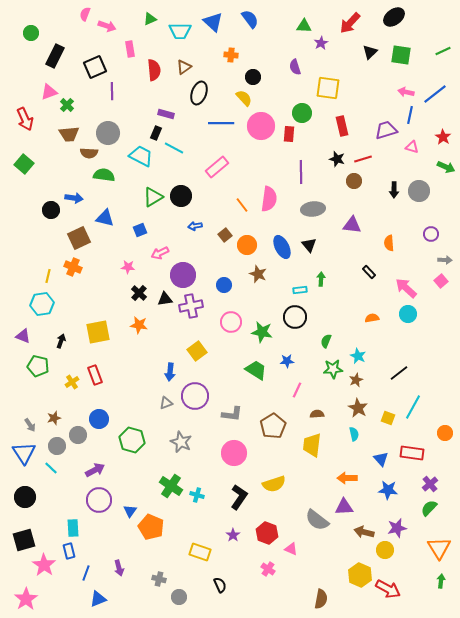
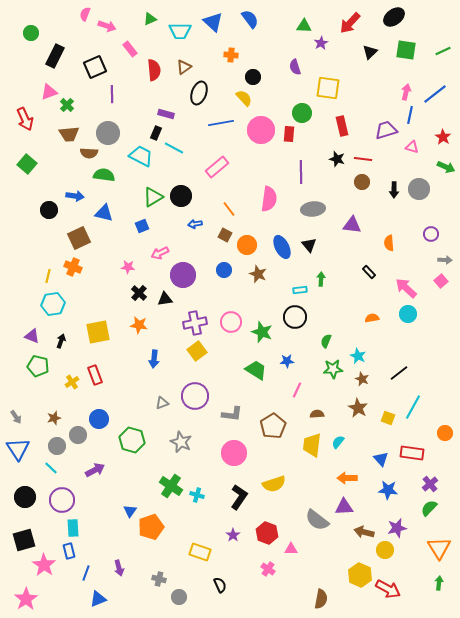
pink rectangle at (130, 49): rotated 28 degrees counterclockwise
green square at (401, 55): moved 5 px right, 5 px up
purple line at (112, 91): moved 3 px down
pink arrow at (406, 92): rotated 91 degrees clockwise
blue line at (221, 123): rotated 10 degrees counterclockwise
pink circle at (261, 126): moved 4 px down
red line at (363, 159): rotated 24 degrees clockwise
green square at (24, 164): moved 3 px right
brown circle at (354, 181): moved 8 px right, 1 px down
gray circle at (419, 191): moved 2 px up
blue arrow at (74, 198): moved 1 px right, 2 px up
orange line at (242, 205): moved 13 px left, 4 px down
black circle at (51, 210): moved 2 px left
blue triangle at (105, 218): moved 1 px left, 5 px up
blue arrow at (195, 226): moved 2 px up
blue square at (140, 230): moved 2 px right, 4 px up
brown square at (225, 235): rotated 24 degrees counterclockwise
blue circle at (224, 285): moved 15 px up
cyan hexagon at (42, 304): moved 11 px right
purple cross at (191, 306): moved 4 px right, 17 px down
green star at (262, 332): rotated 10 degrees clockwise
purple triangle at (23, 336): moved 9 px right
blue arrow at (170, 372): moved 16 px left, 13 px up
brown star at (356, 380): moved 6 px right, 1 px up; rotated 24 degrees counterclockwise
gray triangle at (166, 403): moved 4 px left
gray arrow at (30, 425): moved 14 px left, 8 px up
cyan semicircle at (354, 434): moved 16 px left, 8 px down; rotated 128 degrees counterclockwise
blue triangle at (24, 453): moved 6 px left, 4 px up
purple circle at (99, 500): moved 37 px left
orange pentagon at (151, 527): rotated 30 degrees clockwise
pink triangle at (291, 549): rotated 24 degrees counterclockwise
green arrow at (441, 581): moved 2 px left, 2 px down
